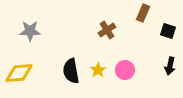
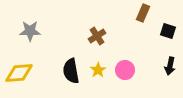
brown cross: moved 10 px left, 6 px down
